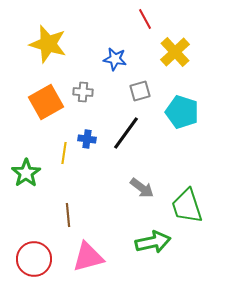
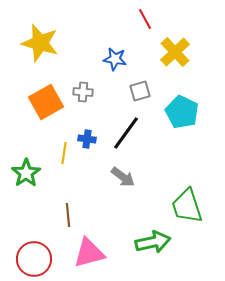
yellow star: moved 8 px left, 1 px up
cyan pentagon: rotated 8 degrees clockwise
gray arrow: moved 19 px left, 11 px up
pink triangle: moved 1 px right, 4 px up
